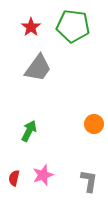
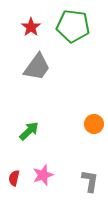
gray trapezoid: moved 1 px left, 1 px up
green arrow: rotated 20 degrees clockwise
gray L-shape: moved 1 px right
